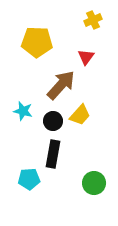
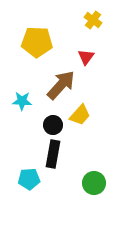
yellow cross: rotated 30 degrees counterclockwise
cyan star: moved 1 px left, 10 px up; rotated 12 degrees counterclockwise
black circle: moved 4 px down
